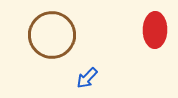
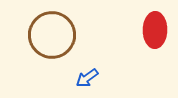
blue arrow: rotated 10 degrees clockwise
